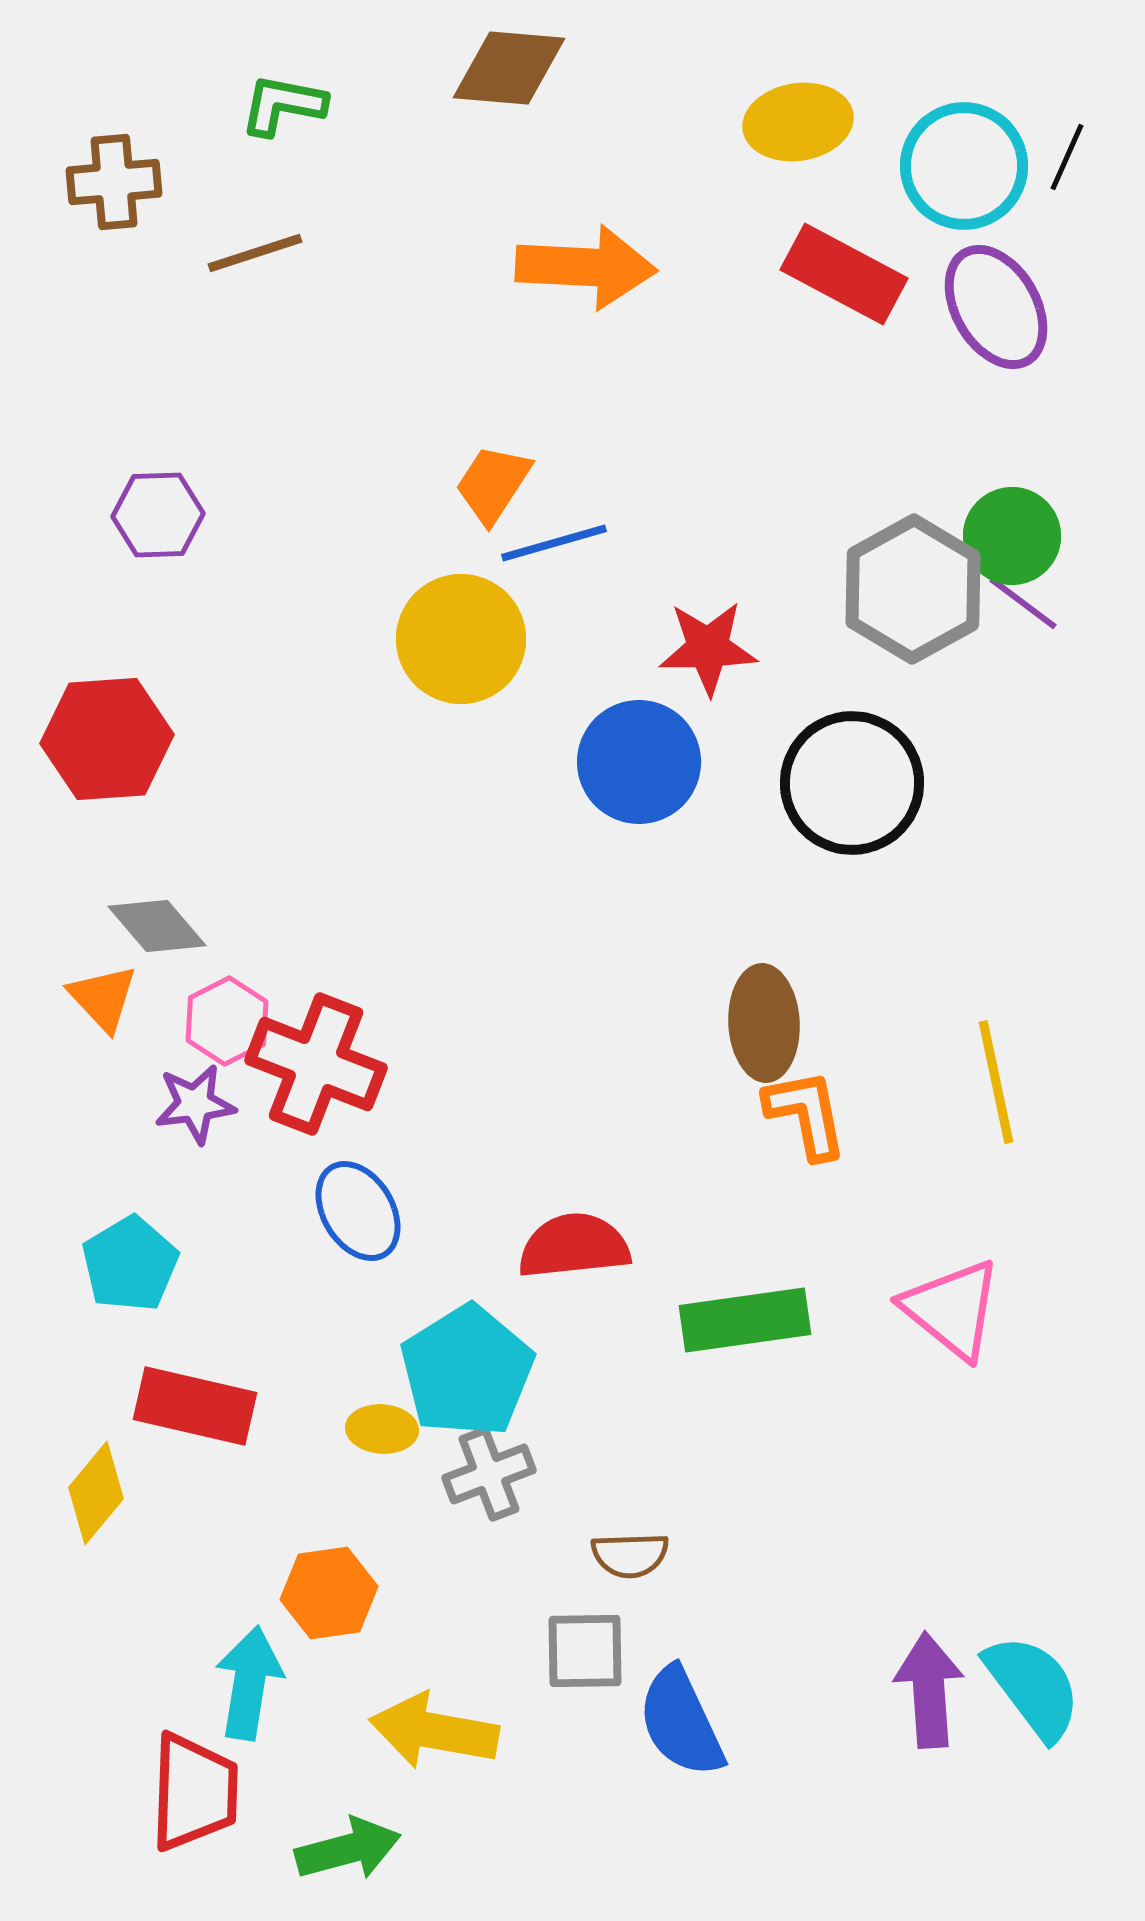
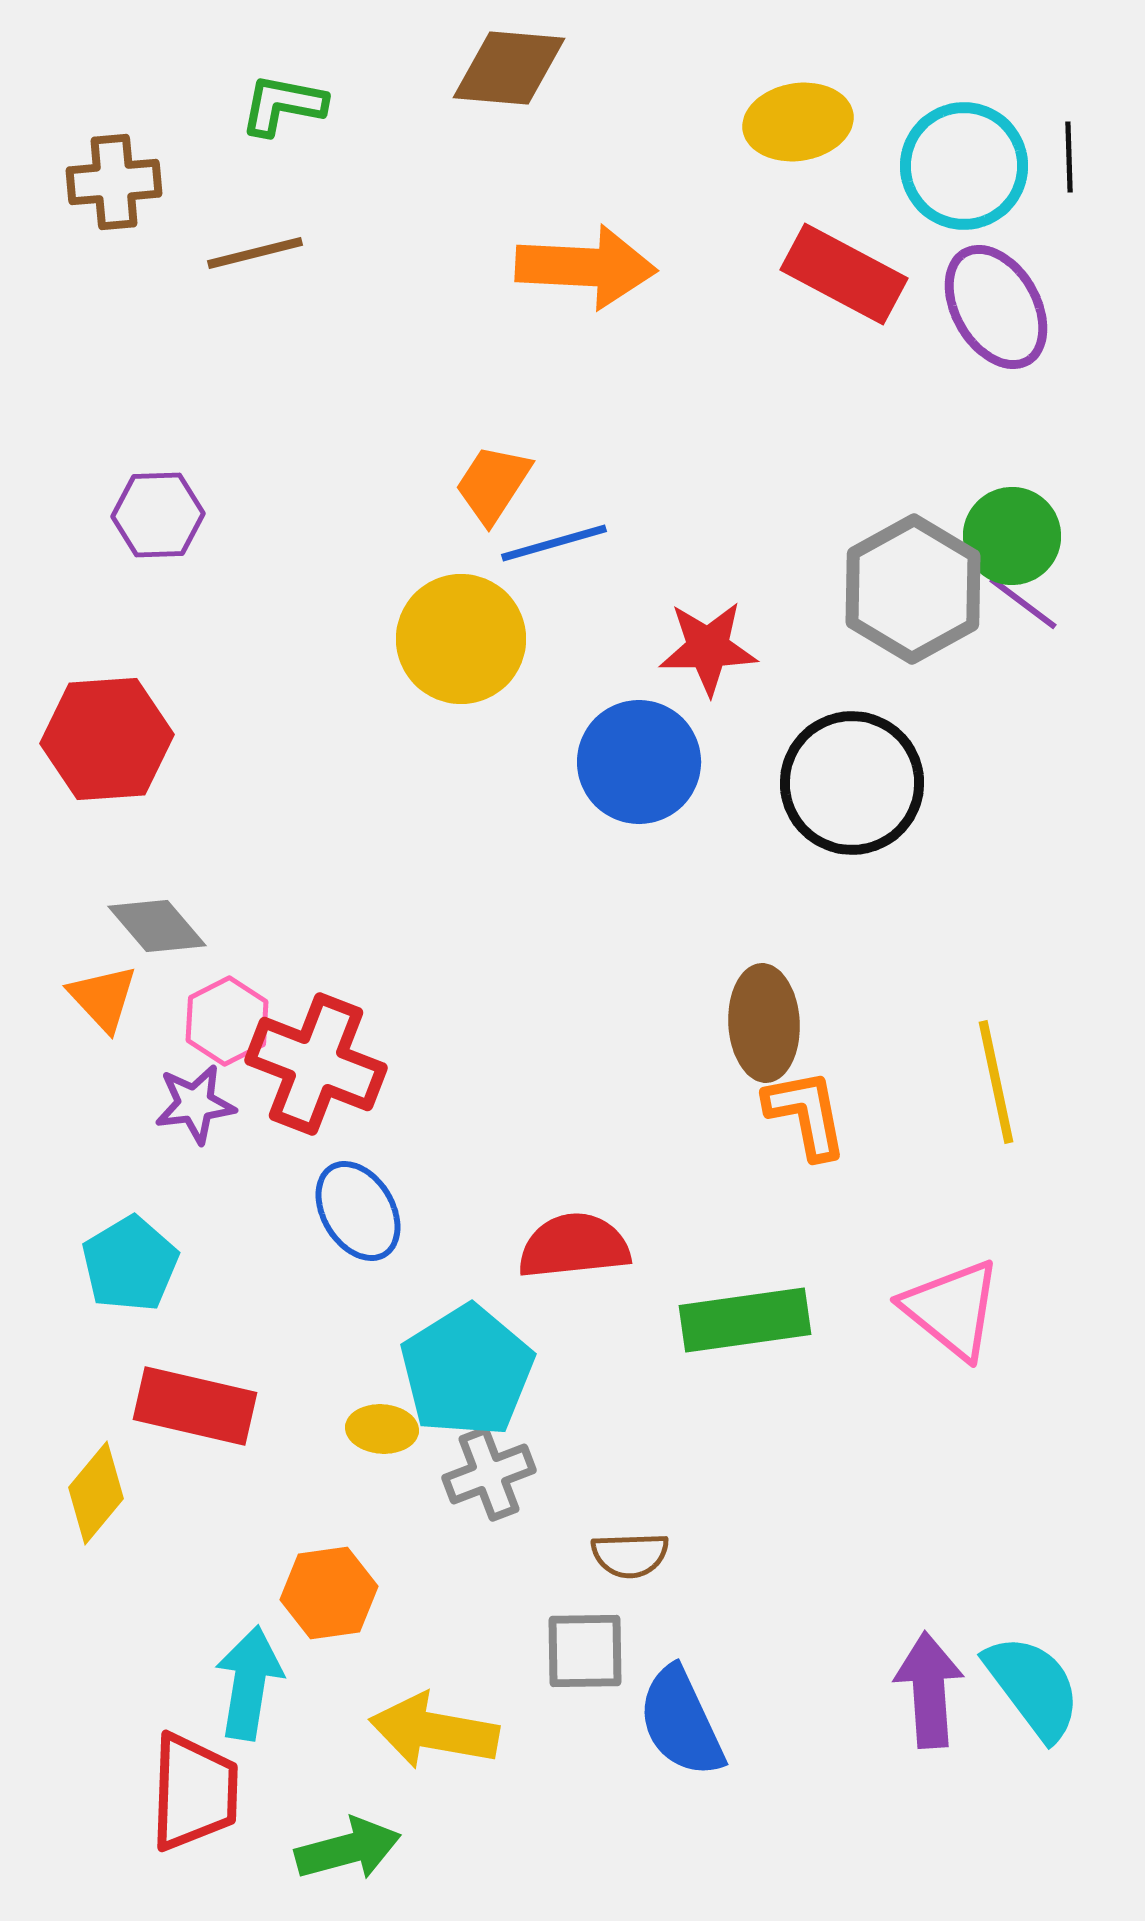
black line at (1067, 157): moved 2 px right; rotated 26 degrees counterclockwise
brown line at (255, 253): rotated 4 degrees clockwise
